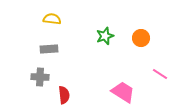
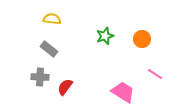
orange circle: moved 1 px right, 1 px down
gray rectangle: rotated 42 degrees clockwise
pink line: moved 5 px left
red semicircle: moved 1 px right, 8 px up; rotated 138 degrees counterclockwise
